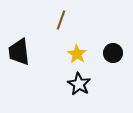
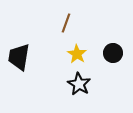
brown line: moved 5 px right, 3 px down
black trapezoid: moved 5 px down; rotated 16 degrees clockwise
